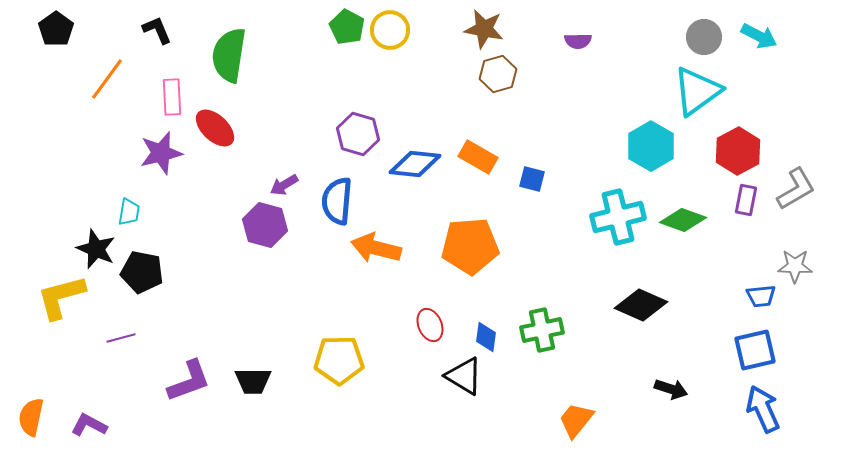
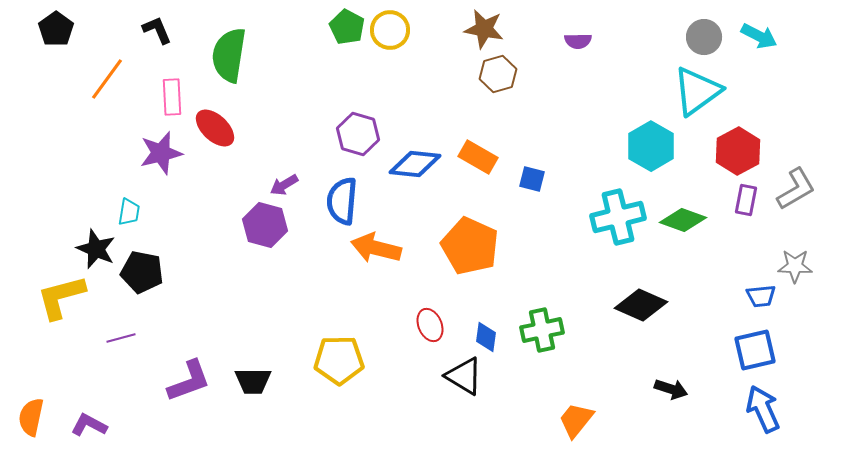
blue semicircle at (337, 201): moved 5 px right
orange pentagon at (470, 246): rotated 28 degrees clockwise
